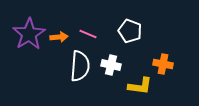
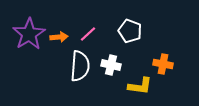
pink line: rotated 66 degrees counterclockwise
